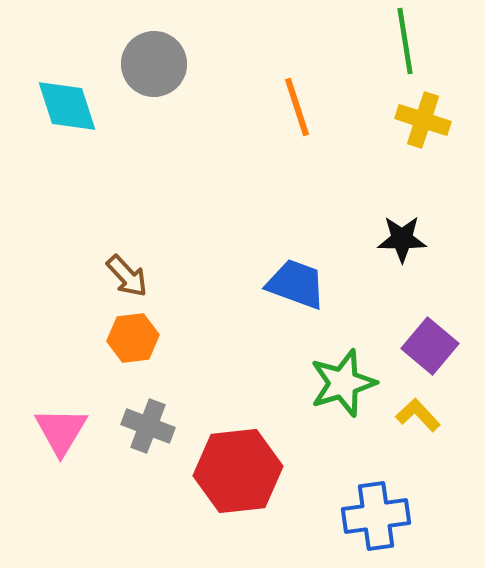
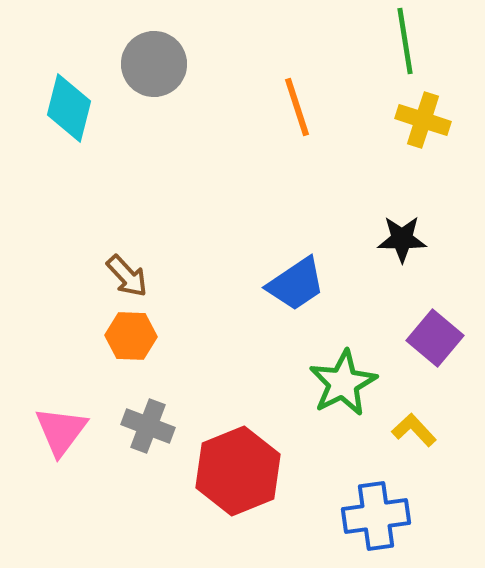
cyan diamond: moved 2 px right, 2 px down; rotated 32 degrees clockwise
blue trapezoid: rotated 126 degrees clockwise
orange hexagon: moved 2 px left, 2 px up; rotated 9 degrees clockwise
purple square: moved 5 px right, 8 px up
green star: rotated 10 degrees counterclockwise
yellow L-shape: moved 4 px left, 15 px down
pink triangle: rotated 6 degrees clockwise
red hexagon: rotated 16 degrees counterclockwise
